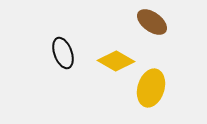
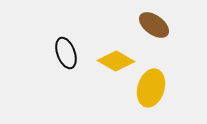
brown ellipse: moved 2 px right, 3 px down
black ellipse: moved 3 px right
